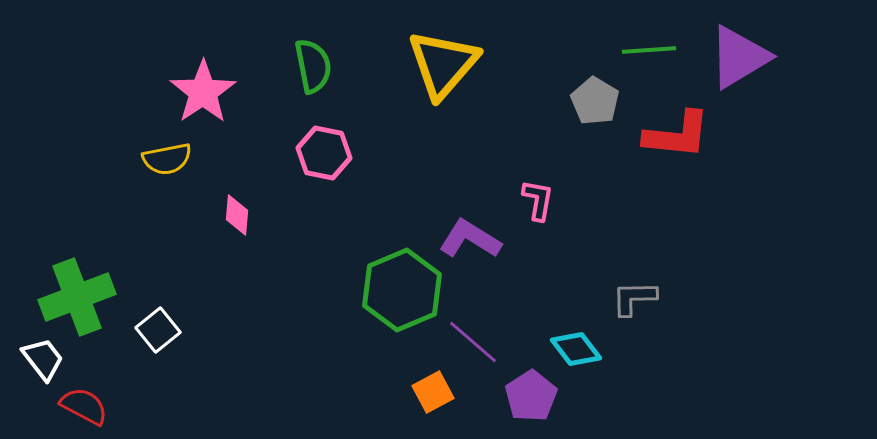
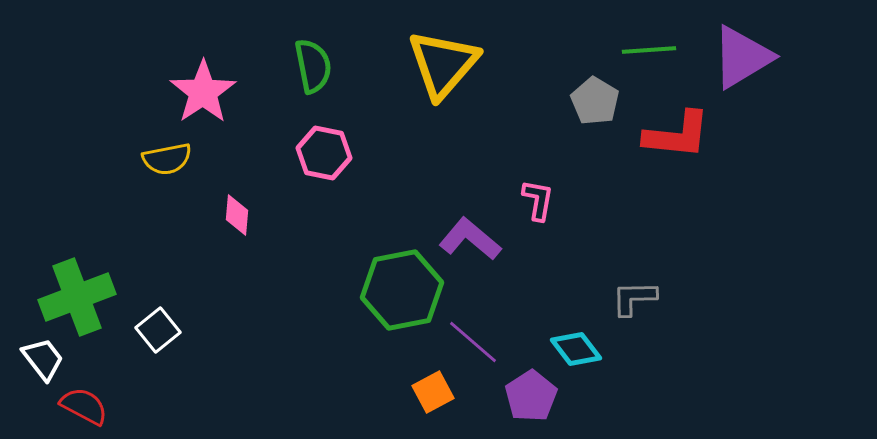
purple triangle: moved 3 px right
purple L-shape: rotated 8 degrees clockwise
green hexagon: rotated 12 degrees clockwise
